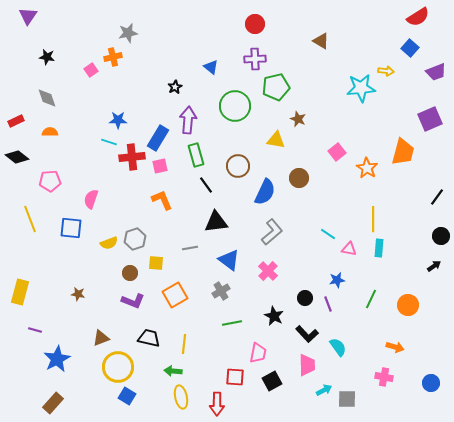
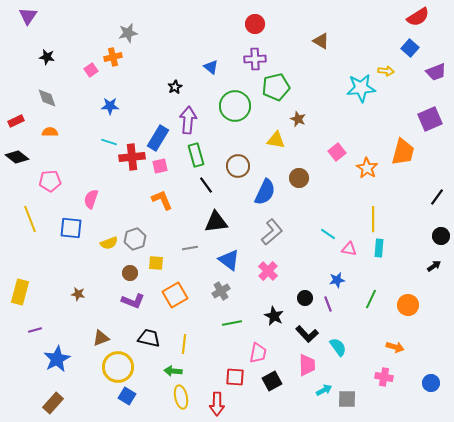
blue star at (118, 120): moved 8 px left, 14 px up
purple line at (35, 330): rotated 32 degrees counterclockwise
